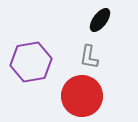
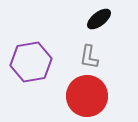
black ellipse: moved 1 px left, 1 px up; rotated 15 degrees clockwise
red circle: moved 5 px right
